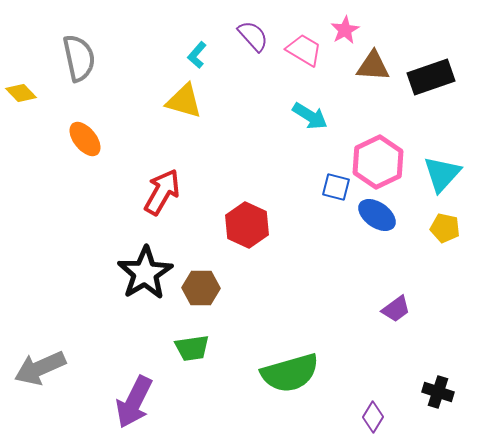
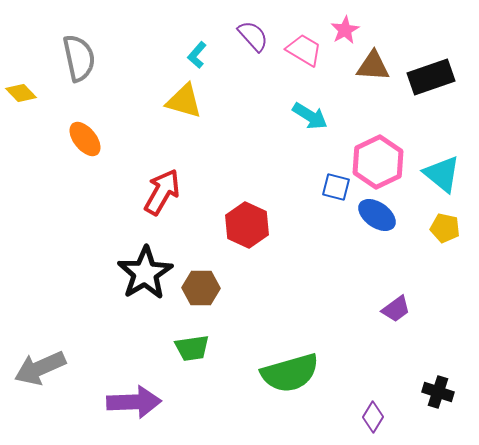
cyan triangle: rotated 33 degrees counterclockwise
purple arrow: rotated 118 degrees counterclockwise
